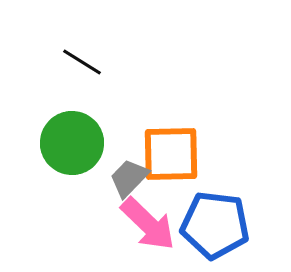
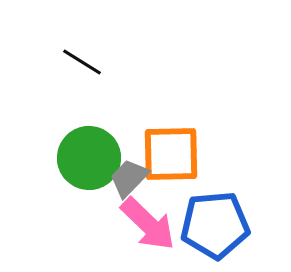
green circle: moved 17 px right, 15 px down
blue pentagon: rotated 12 degrees counterclockwise
